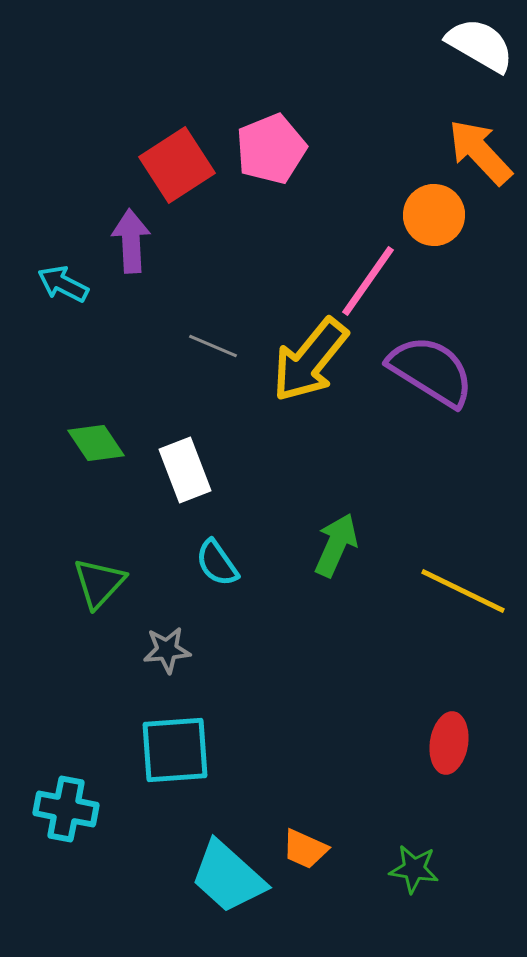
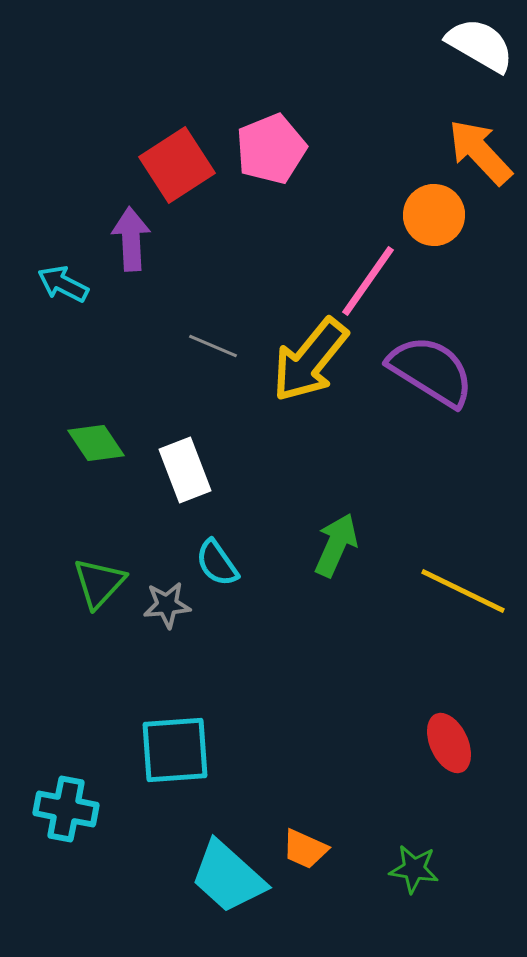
purple arrow: moved 2 px up
gray star: moved 45 px up
red ellipse: rotated 34 degrees counterclockwise
